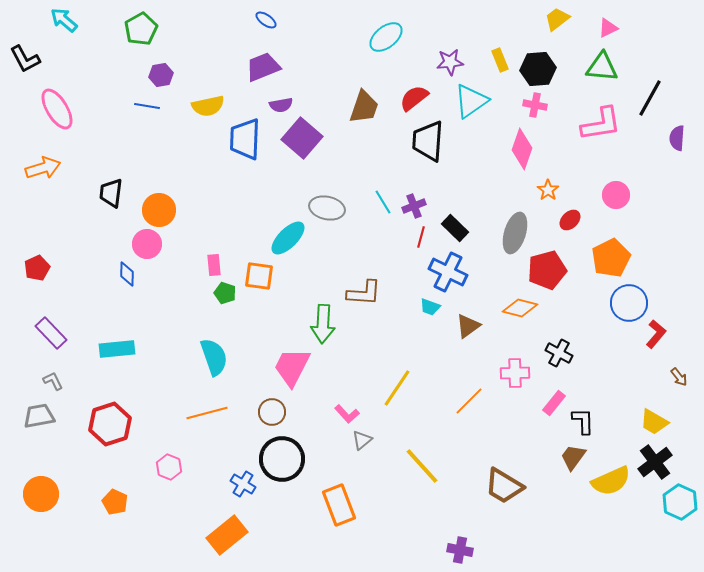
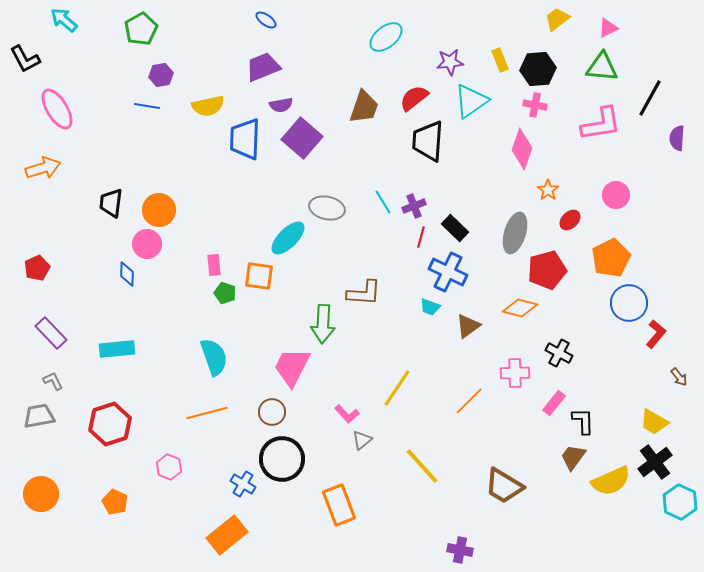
black trapezoid at (111, 193): moved 10 px down
